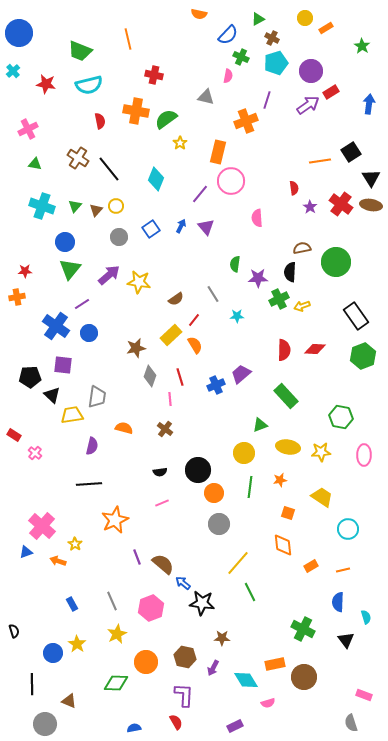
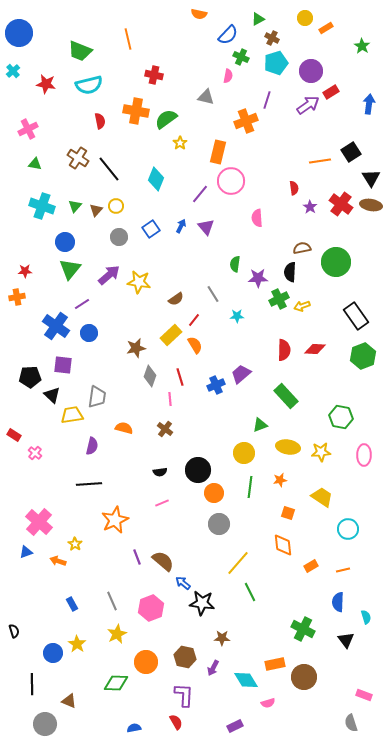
pink cross at (42, 526): moved 3 px left, 4 px up
brown semicircle at (163, 564): moved 3 px up
